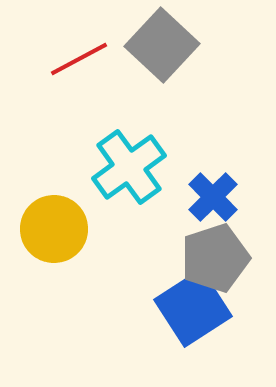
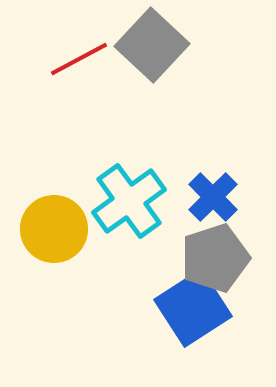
gray square: moved 10 px left
cyan cross: moved 34 px down
